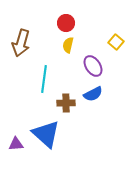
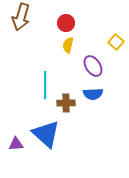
brown arrow: moved 26 px up
cyan line: moved 1 px right, 6 px down; rotated 8 degrees counterclockwise
blue semicircle: rotated 24 degrees clockwise
